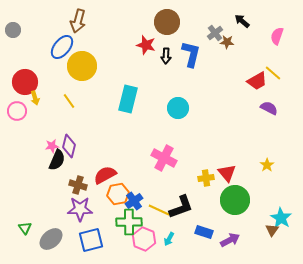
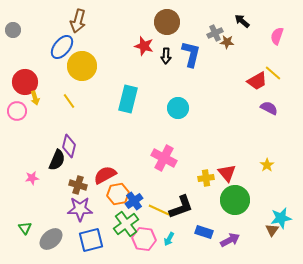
gray cross at (215, 33): rotated 14 degrees clockwise
red star at (146, 45): moved 2 px left, 1 px down
pink star at (52, 146): moved 20 px left, 32 px down
cyan star at (281, 218): rotated 30 degrees clockwise
green cross at (129, 222): moved 3 px left, 2 px down; rotated 35 degrees counterclockwise
pink hexagon at (144, 239): rotated 15 degrees counterclockwise
